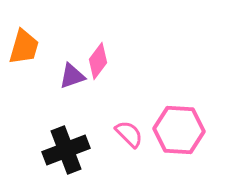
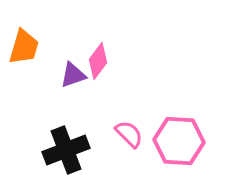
purple triangle: moved 1 px right, 1 px up
pink hexagon: moved 11 px down
